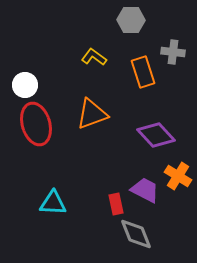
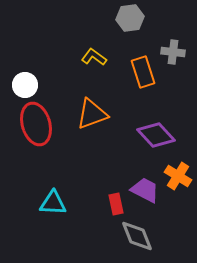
gray hexagon: moved 1 px left, 2 px up; rotated 8 degrees counterclockwise
gray diamond: moved 1 px right, 2 px down
